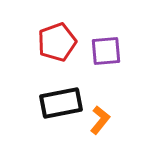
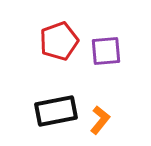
red pentagon: moved 2 px right, 1 px up
black rectangle: moved 5 px left, 8 px down
